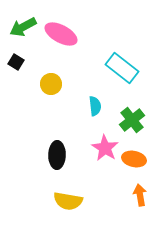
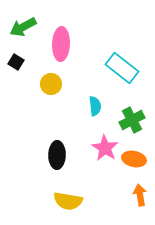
pink ellipse: moved 10 px down; rotated 64 degrees clockwise
green cross: rotated 10 degrees clockwise
